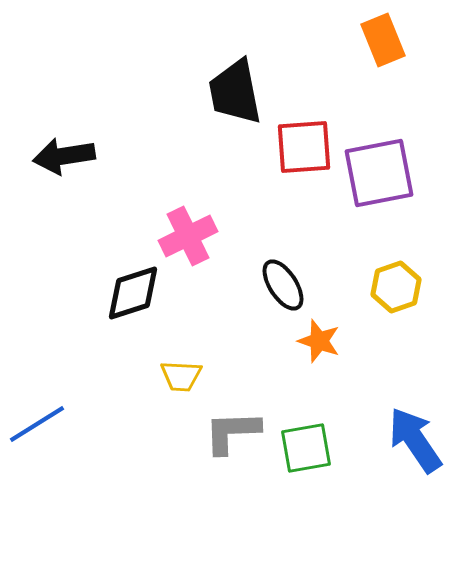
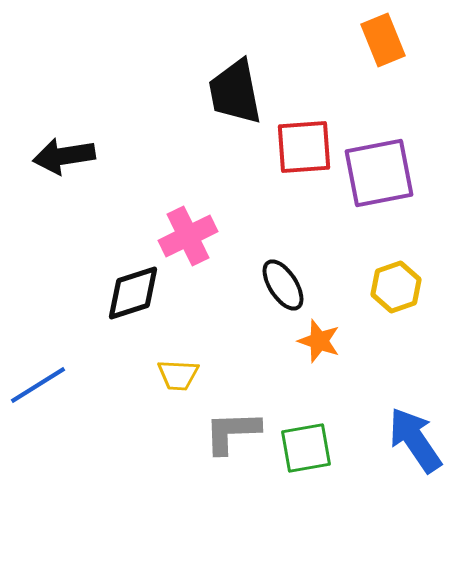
yellow trapezoid: moved 3 px left, 1 px up
blue line: moved 1 px right, 39 px up
